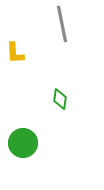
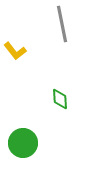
yellow L-shape: moved 2 px up; rotated 35 degrees counterclockwise
green diamond: rotated 10 degrees counterclockwise
